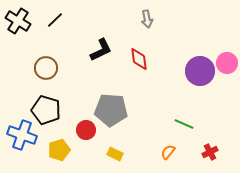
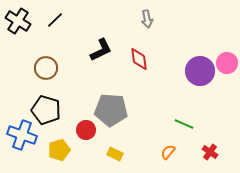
red cross: rotated 28 degrees counterclockwise
